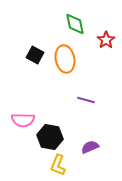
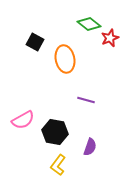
green diamond: moved 14 px right; rotated 40 degrees counterclockwise
red star: moved 4 px right, 2 px up; rotated 12 degrees clockwise
black square: moved 13 px up
pink semicircle: rotated 30 degrees counterclockwise
black hexagon: moved 5 px right, 5 px up
purple semicircle: rotated 132 degrees clockwise
yellow L-shape: rotated 15 degrees clockwise
